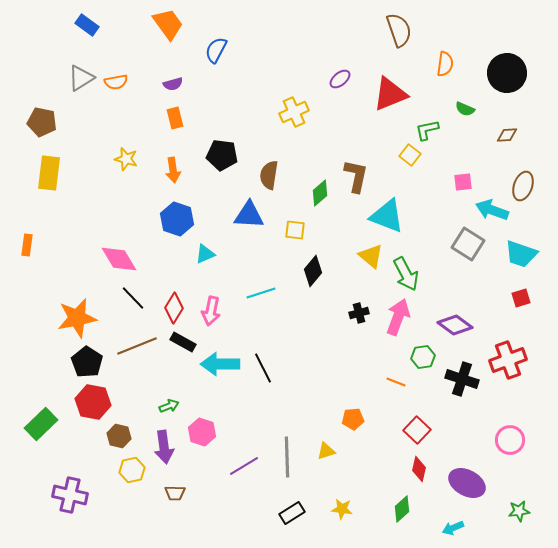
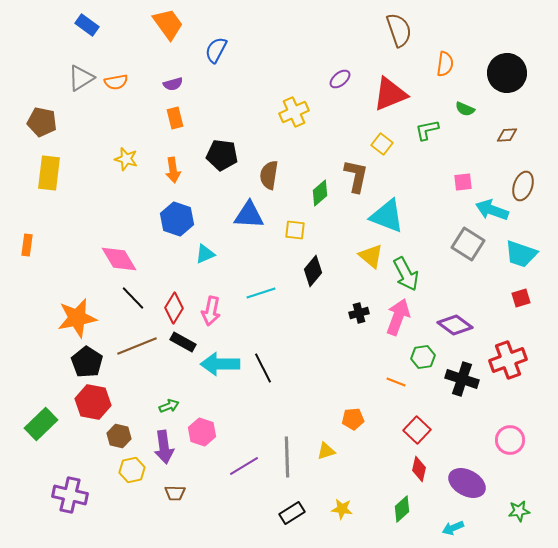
yellow square at (410, 155): moved 28 px left, 11 px up
